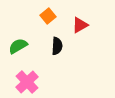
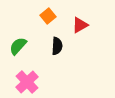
green semicircle: rotated 18 degrees counterclockwise
